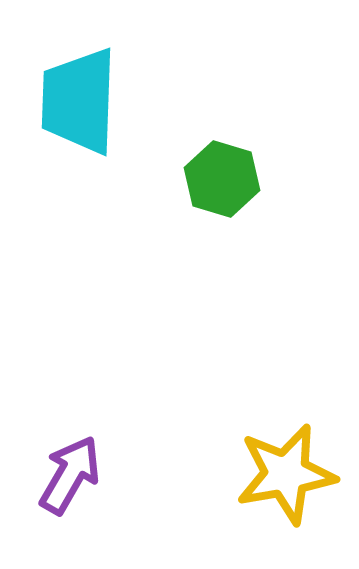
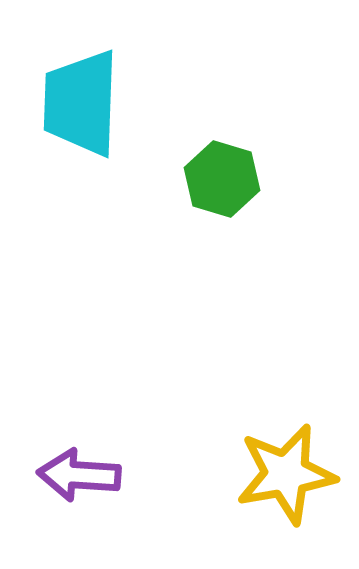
cyan trapezoid: moved 2 px right, 2 px down
purple arrow: moved 9 px right; rotated 116 degrees counterclockwise
